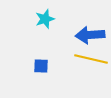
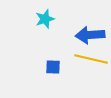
blue square: moved 12 px right, 1 px down
